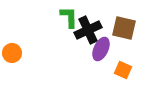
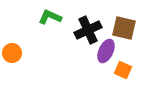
green L-shape: moved 19 px left; rotated 65 degrees counterclockwise
purple ellipse: moved 5 px right, 2 px down
